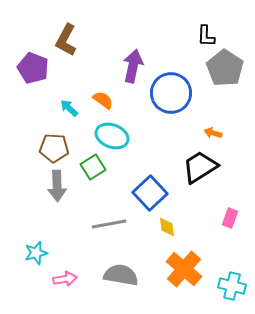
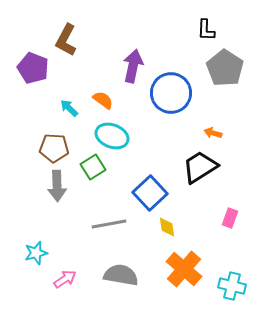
black L-shape: moved 6 px up
pink arrow: rotated 25 degrees counterclockwise
